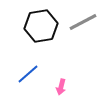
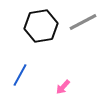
blue line: moved 8 px left, 1 px down; rotated 20 degrees counterclockwise
pink arrow: moved 2 px right; rotated 28 degrees clockwise
